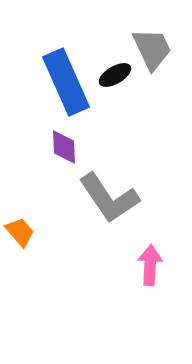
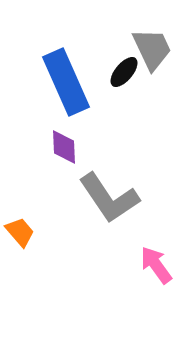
black ellipse: moved 9 px right, 3 px up; rotated 20 degrees counterclockwise
pink arrow: moved 6 px right; rotated 39 degrees counterclockwise
